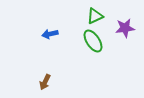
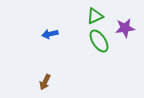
green ellipse: moved 6 px right
